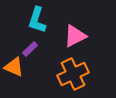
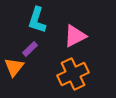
orange triangle: rotated 45 degrees clockwise
